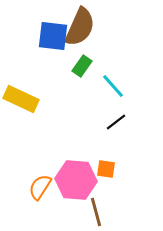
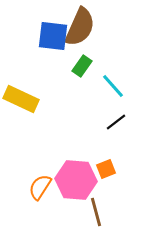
orange square: rotated 30 degrees counterclockwise
